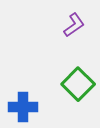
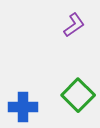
green square: moved 11 px down
